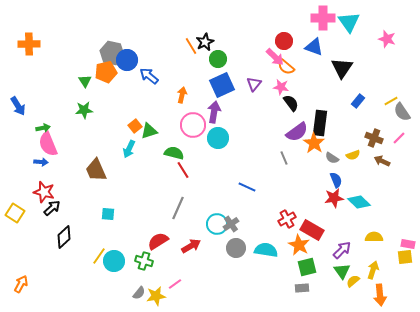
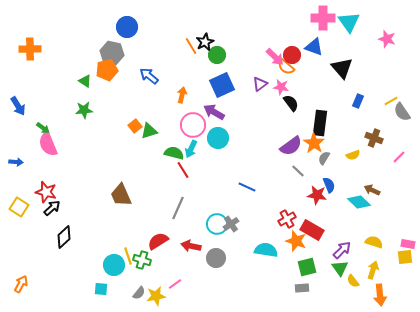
red circle at (284, 41): moved 8 px right, 14 px down
orange cross at (29, 44): moved 1 px right, 5 px down
green circle at (218, 59): moved 1 px left, 4 px up
blue circle at (127, 60): moved 33 px up
black triangle at (342, 68): rotated 15 degrees counterclockwise
orange pentagon at (106, 72): moved 1 px right, 2 px up
green triangle at (85, 81): rotated 24 degrees counterclockwise
purple triangle at (254, 84): moved 6 px right; rotated 14 degrees clockwise
blue rectangle at (358, 101): rotated 16 degrees counterclockwise
purple arrow at (214, 112): rotated 70 degrees counterclockwise
green arrow at (43, 128): rotated 48 degrees clockwise
purple semicircle at (297, 132): moved 6 px left, 14 px down
pink line at (399, 138): moved 19 px down
cyan arrow at (129, 149): moved 62 px right
gray line at (284, 158): moved 14 px right, 13 px down; rotated 24 degrees counterclockwise
gray semicircle at (332, 158): moved 8 px left; rotated 88 degrees clockwise
brown arrow at (382, 161): moved 10 px left, 29 px down
blue arrow at (41, 162): moved 25 px left
brown trapezoid at (96, 170): moved 25 px right, 25 px down
blue semicircle at (336, 180): moved 7 px left, 5 px down
red star at (44, 192): moved 2 px right
red star at (334, 198): moved 17 px left, 3 px up; rotated 18 degrees clockwise
yellow square at (15, 213): moved 4 px right, 6 px up
cyan square at (108, 214): moved 7 px left, 75 px down
yellow semicircle at (374, 237): moved 5 px down; rotated 18 degrees clockwise
orange star at (299, 245): moved 3 px left, 4 px up; rotated 10 degrees counterclockwise
red arrow at (191, 246): rotated 138 degrees counterclockwise
gray circle at (236, 248): moved 20 px left, 10 px down
yellow line at (99, 256): moved 29 px right; rotated 54 degrees counterclockwise
cyan circle at (114, 261): moved 4 px down
green cross at (144, 261): moved 2 px left, 1 px up
green triangle at (342, 271): moved 2 px left, 3 px up
yellow semicircle at (353, 281): rotated 88 degrees counterclockwise
